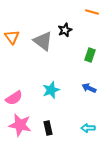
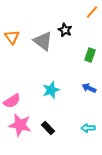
orange line: rotated 64 degrees counterclockwise
black star: rotated 24 degrees counterclockwise
pink semicircle: moved 2 px left, 3 px down
black rectangle: rotated 32 degrees counterclockwise
